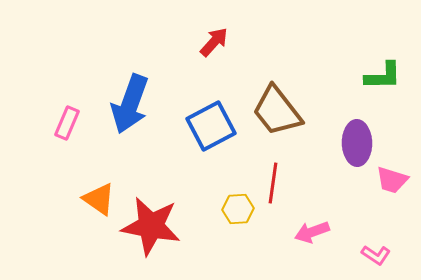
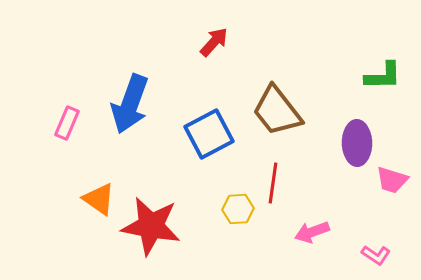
blue square: moved 2 px left, 8 px down
